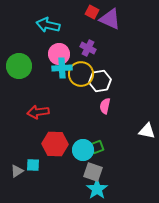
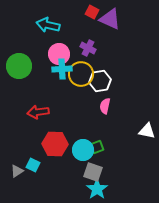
cyan cross: moved 1 px down
cyan square: rotated 24 degrees clockwise
